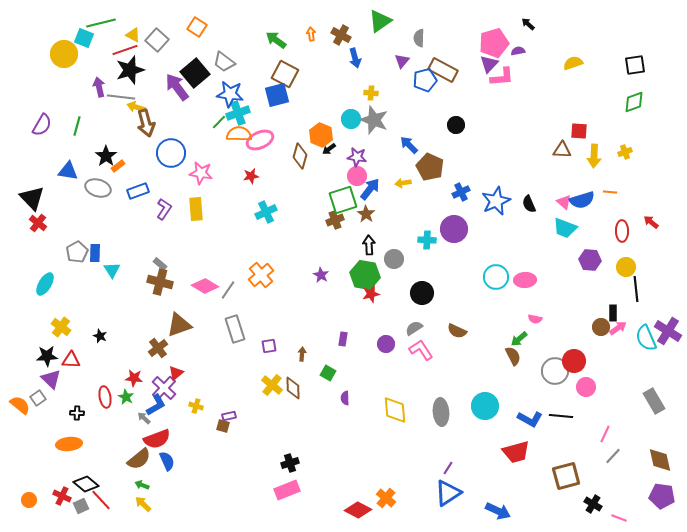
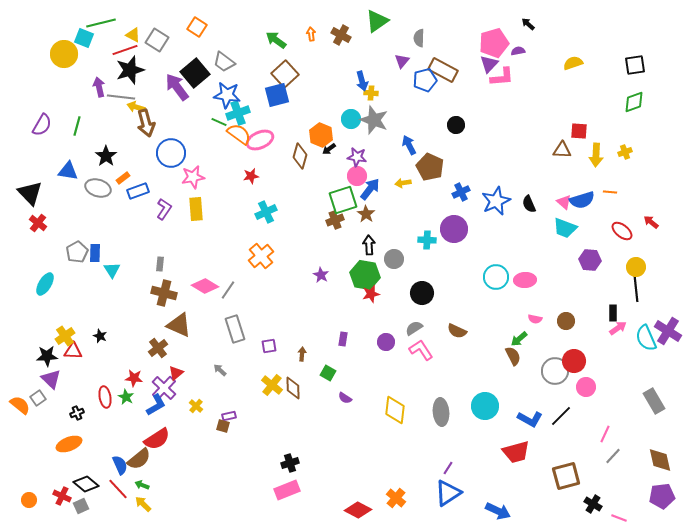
green triangle at (380, 21): moved 3 px left
gray square at (157, 40): rotated 10 degrees counterclockwise
blue arrow at (355, 58): moved 7 px right, 23 px down
brown square at (285, 74): rotated 20 degrees clockwise
blue star at (230, 94): moved 3 px left, 1 px down
green line at (219, 122): rotated 70 degrees clockwise
orange semicircle at (239, 134): rotated 35 degrees clockwise
blue arrow at (409, 145): rotated 18 degrees clockwise
yellow arrow at (594, 156): moved 2 px right, 1 px up
orange rectangle at (118, 166): moved 5 px right, 12 px down
pink star at (201, 173): moved 8 px left, 4 px down; rotated 20 degrees counterclockwise
black triangle at (32, 198): moved 2 px left, 5 px up
red ellipse at (622, 231): rotated 50 degrees counterclockwise
gray rectangle at (160, 264): rotated 56 degrees clockwise
yellow circle at (626, 267): moved 10 px right
orange cross at (261, 275): moved 19 px up
brown cross at (160, 282): moved 4 px right, 11 px down
brown triangle at (179, 325): rotated 44 degrees clockwise
yellow cross at (61, 327): moved 4 px right, 9 px down; rotated 18 degrees clockwise
brown circle at (601, 327): moved 35 px left, 6 px up
purple circle at (386, 344): moved 2 px up
red triangle at (71, 360): moved 2 px right, 9 px up
purple semicircle at (345, 398): rotated 56 degrees counterclockwise
yellow cross at (196, 406): rotated 24 degrees clockwise
yellow diamond at (395, 410): rotated 12 degrees clockwise
black cross at (77, 413): rotated 24 degrees counterclockwise
black line at (561, 416): rotated 50 degrees counterclockwise
gray arrow at (144, 418): moved 76 px right, 48 px up
red semicircle at (157, 439): rotated 12 degrees counterclockwise
orange ellipse at (69, 444): rotated 15 degrees counterclockwise
blue semicircle at (167, 461): moved 47 px left, 4 px down
purple pentagon at (662, 496): rotated 15 degrees counterclockwise
orange cross at (386, 498): moved 10 px right
red line at (101, 500): moved 17 px right, 11 px up
